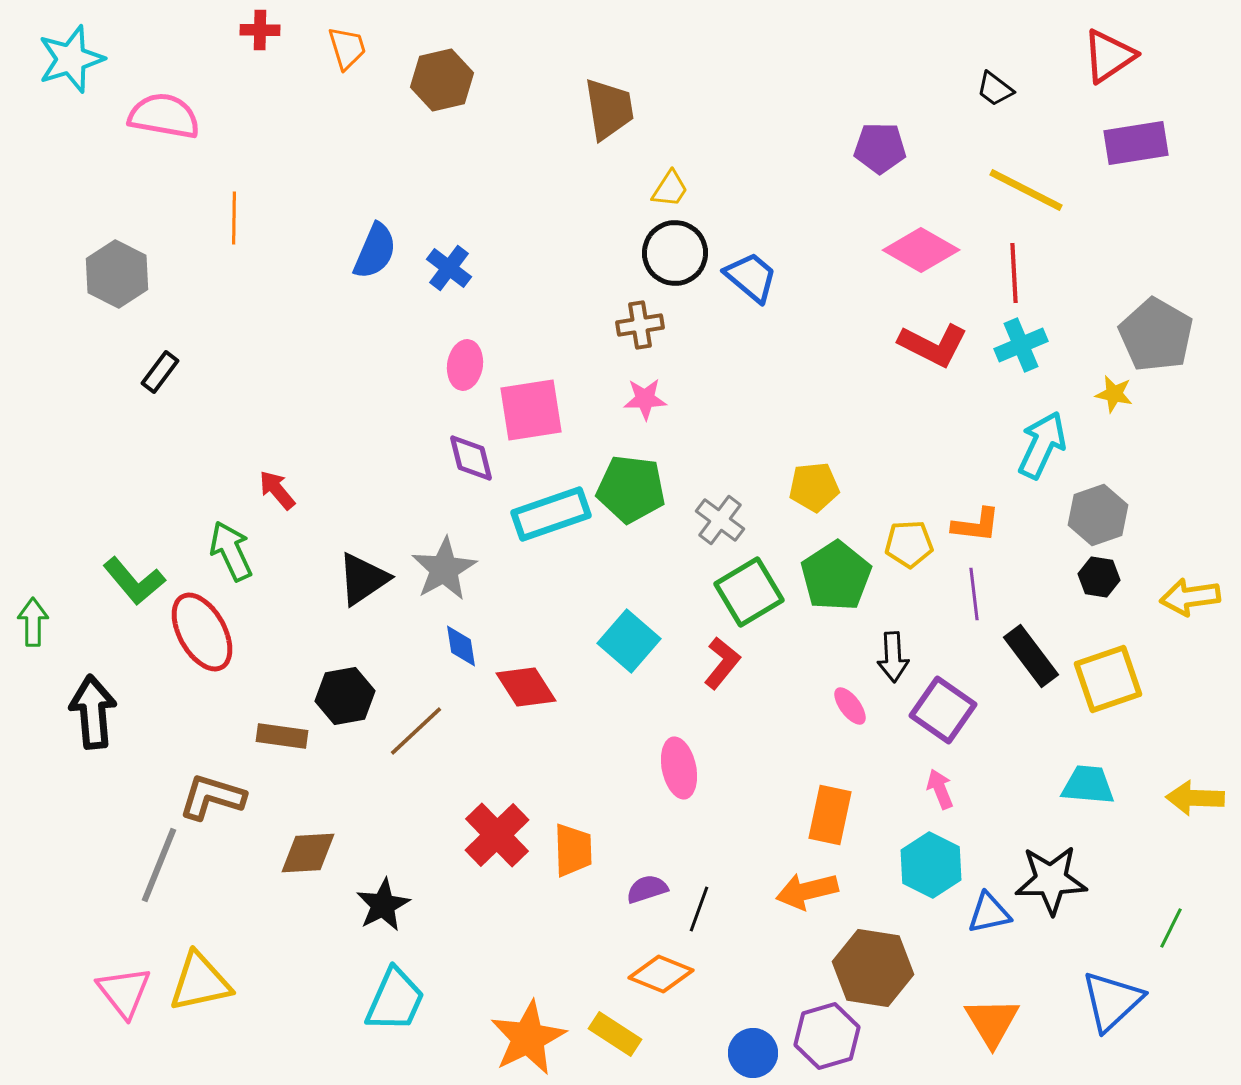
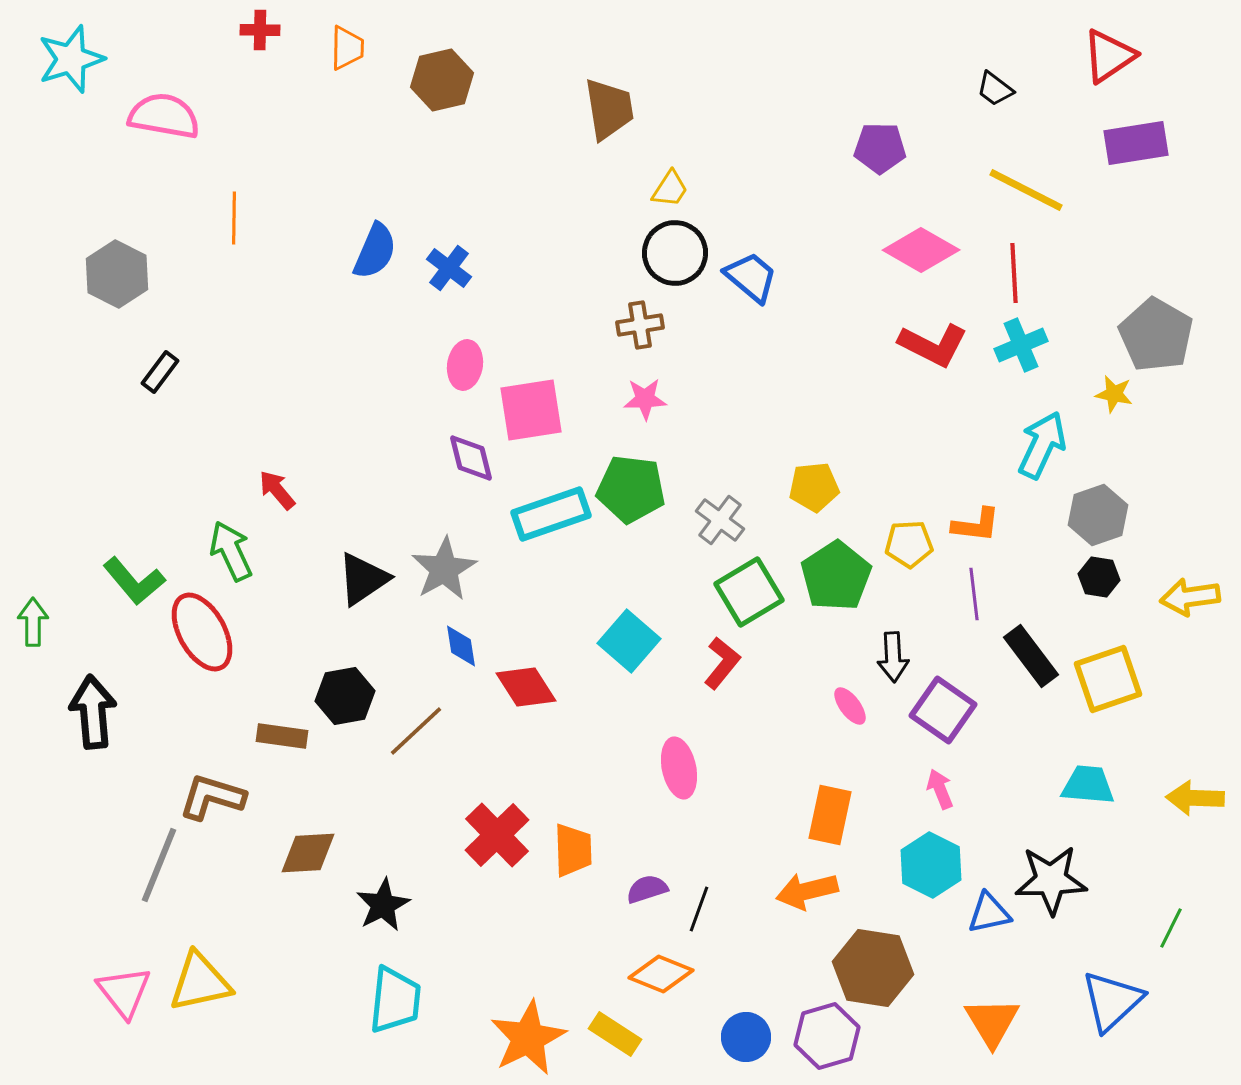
orange trapezoid at (347, 48): rotated 18 degrees clockwise
cyan trapezoid at (395, 1000): rotated 18 degrees counterclockwise
blue circle at (753, 1053): moved 7 px left, 16 px up
